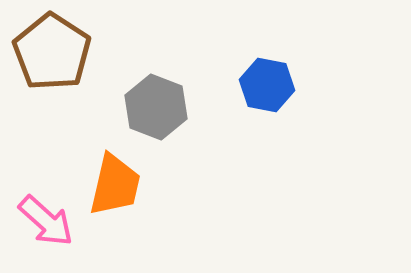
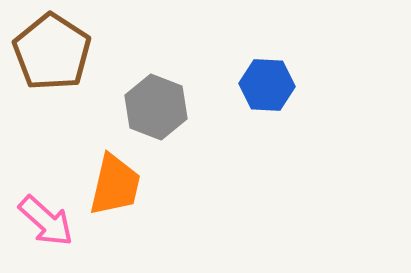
blue hexagon: rotated 8 degrees counterclockwise
